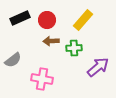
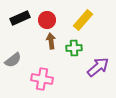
brown arrow: rotated 84 degrees clockwise
